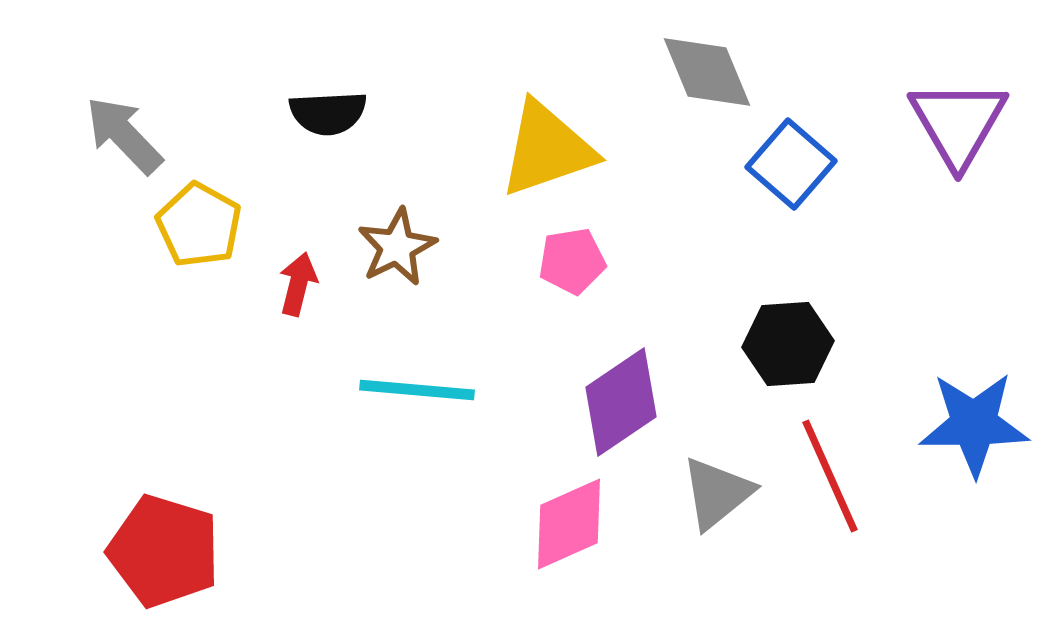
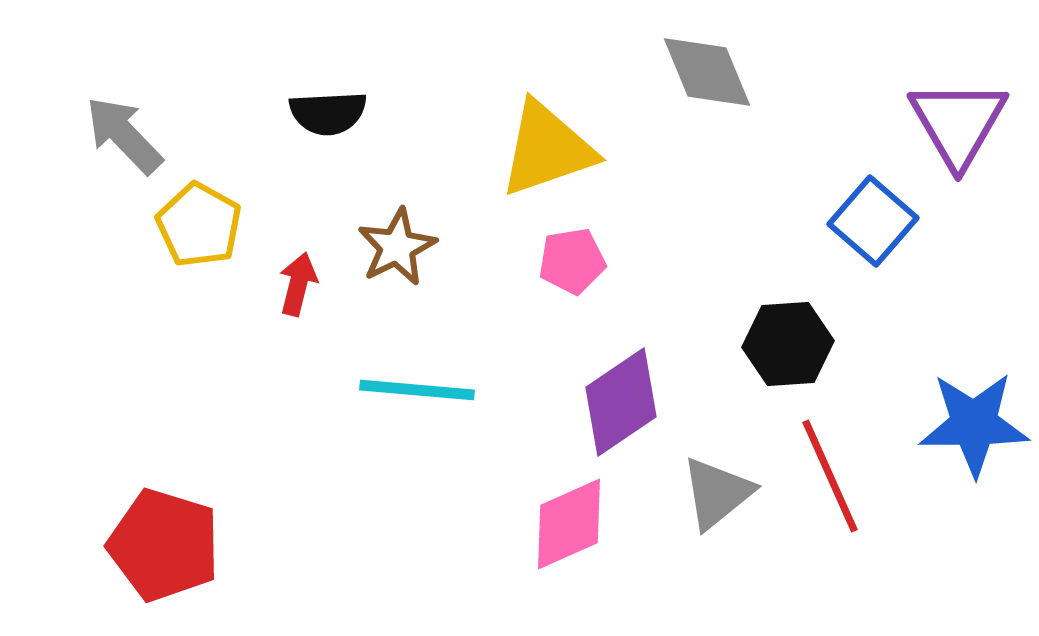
blue square: moved 82 px right, 57 px down
red pentagon: moved 6 px up
